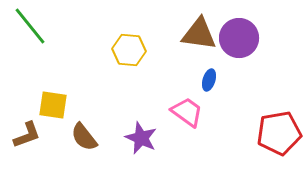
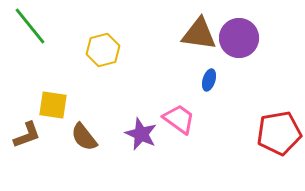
yellow hexagon: moved 26 px left; rotated 20 degrees counterclockwise
pink trapezoid: moved 8 px left, 7 px down
purple star: moved 4 px up
